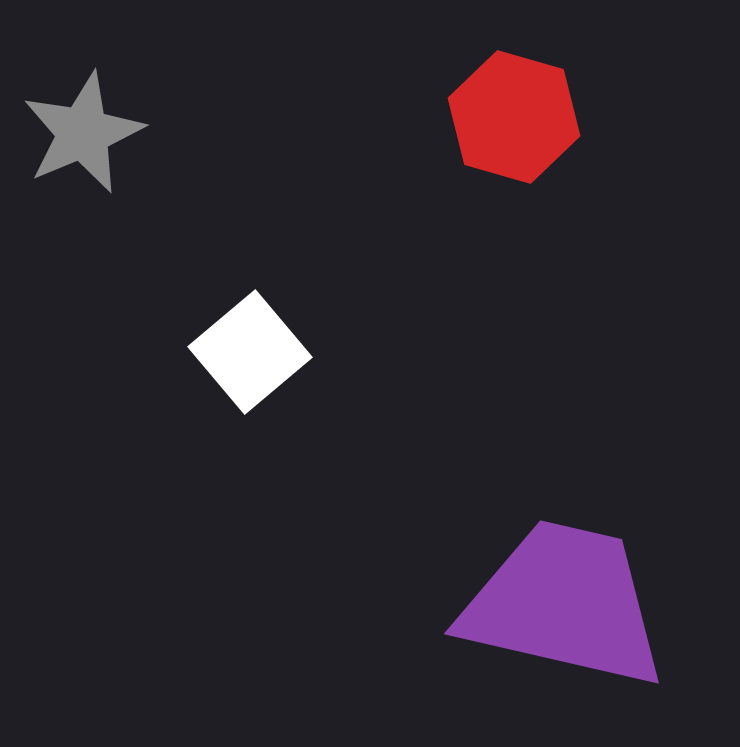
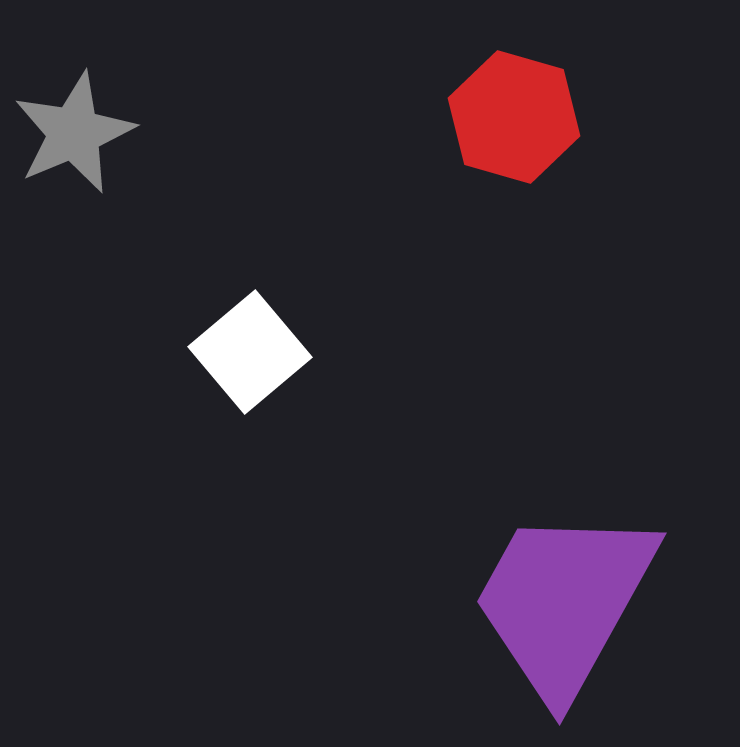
gray star: moved 9 px left
purple trapezoid: moved 2 px up; rotated 74 degrees counterclockwise
